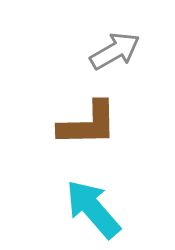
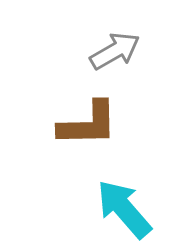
cyan arrow: moved 31 px right
